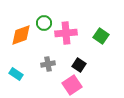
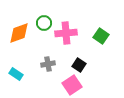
orange diamond: moved 2 px left, 2 px up
